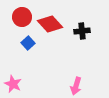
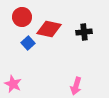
red diamond: moved 1 px left, 5 px down; rotated 35 degrees counterclockwise
black cross: moved 2 px right, 1 px down
